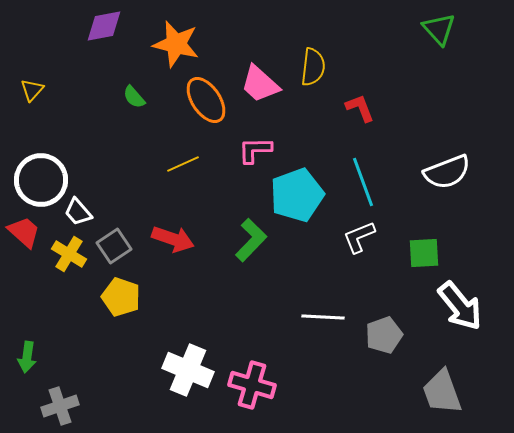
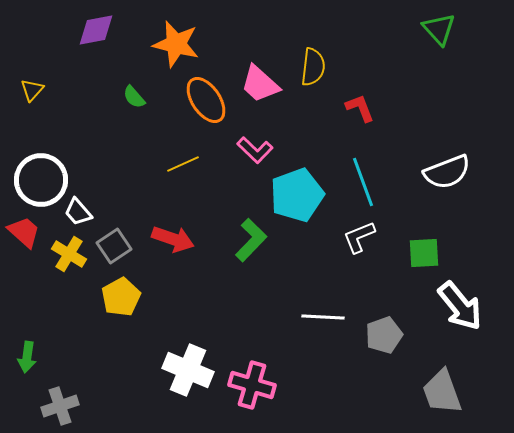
purple diamond: moved 8 px left, 4 px down
pink L-shape: rotated 135 degrees counterclockwise
yellow pentagon: rotated 24 degrees clockwise
